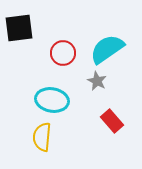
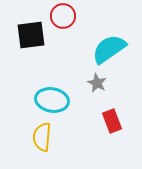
black square: moved 12 px right, 7 px down
cyan semicircle: moved 2 px right
red circle: moved 37 px up
gray star: moved 2 px down
red rectangle: rotated 20 degrees clockwise
